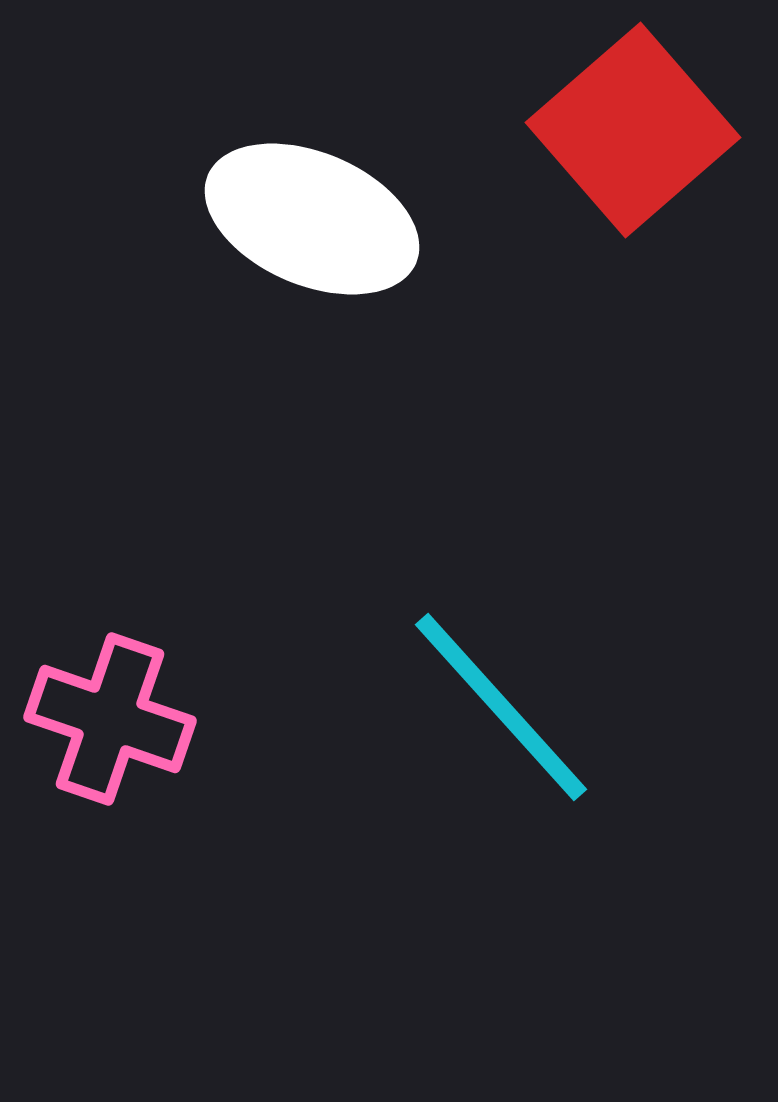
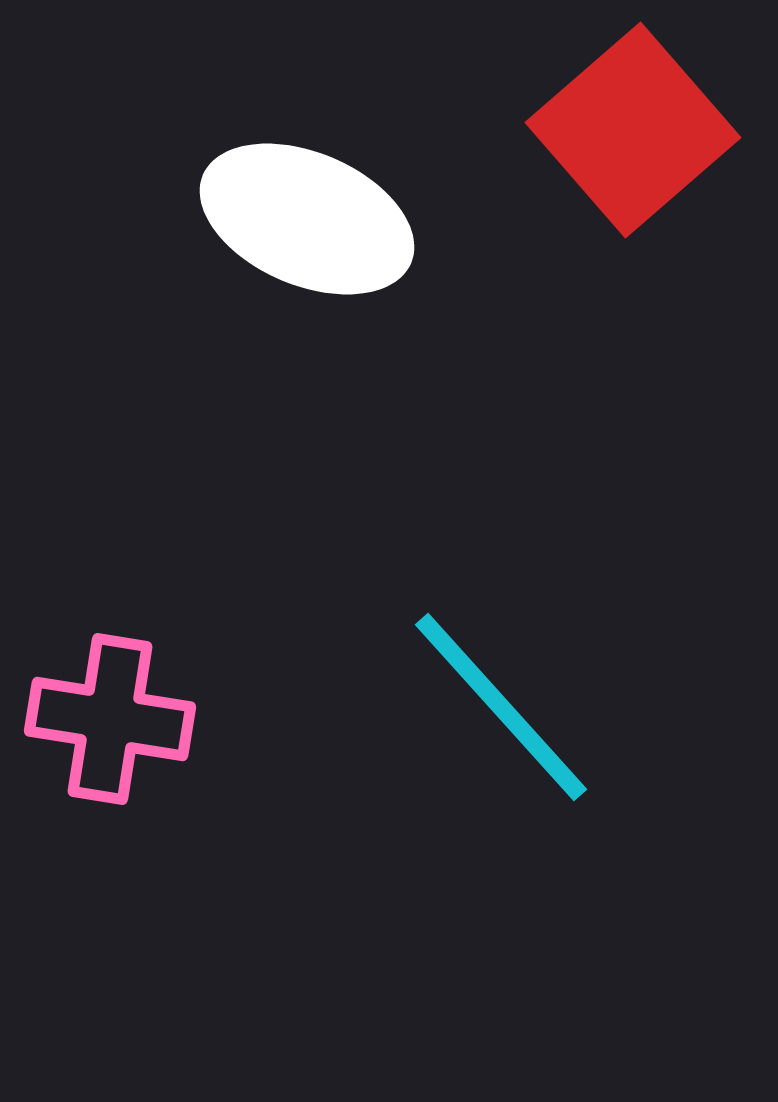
white ellipse: moved 5 px left
pink cross: rotated 10 degrees counterclockwise
